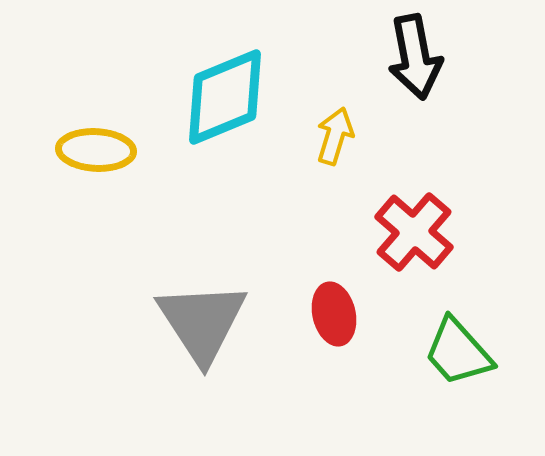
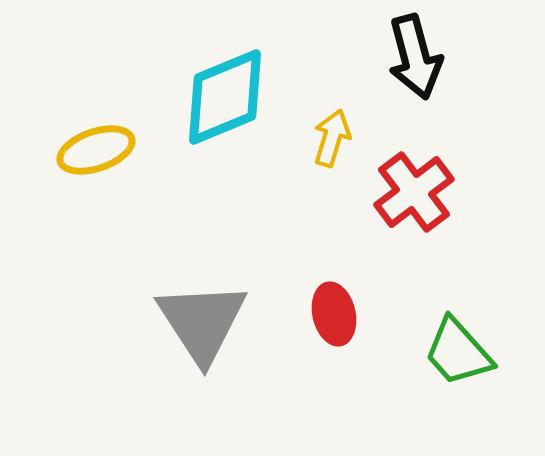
black arrow: rotated 4 degrees counterclockwise
yellow arrow: moved 3 px left, 2 px down
yellow ellipse: rotated 22 degrees counterclockwise
red cross: moved 40 px up; rotated 12 degrees clockwise
